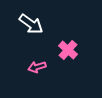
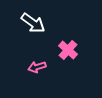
white arrow: moved 2 px right, 1 px up
